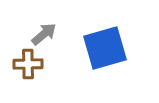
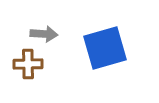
gray arrow: rotated 44 degrees clockwise
